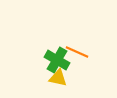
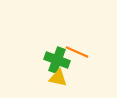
green cross: rotated 10 degrees counterclockwise
